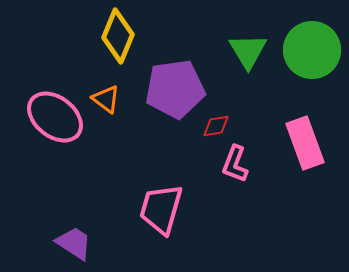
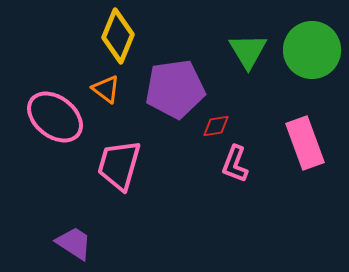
orange triangle: moved 10 px up
pink trapezoid: moved 42 px left, 44 px up
